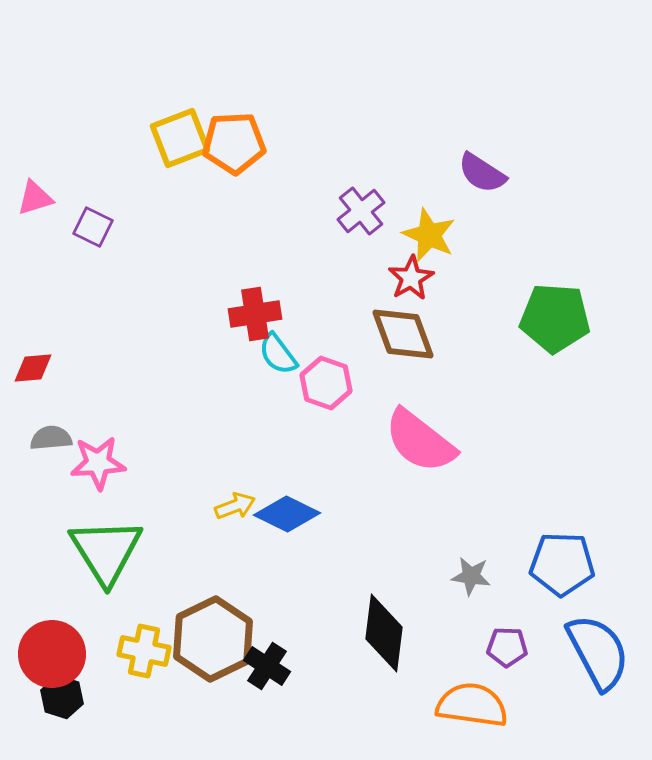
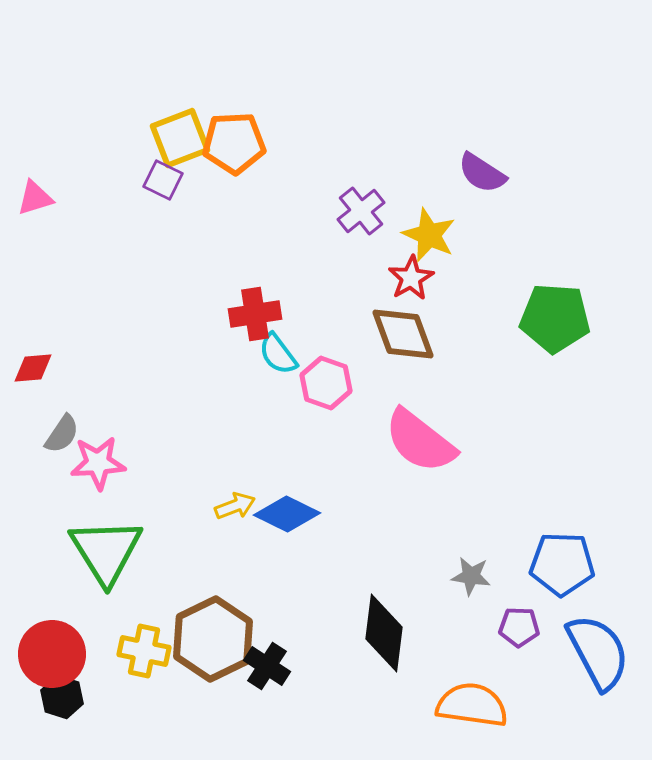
purple square: moved 70 px right, 47 px up
gray semicircle: moved 11 px right, 4 px up; rotated 129 degrees clockwise
purple pentagon: moved 12 px right, 20 px up
